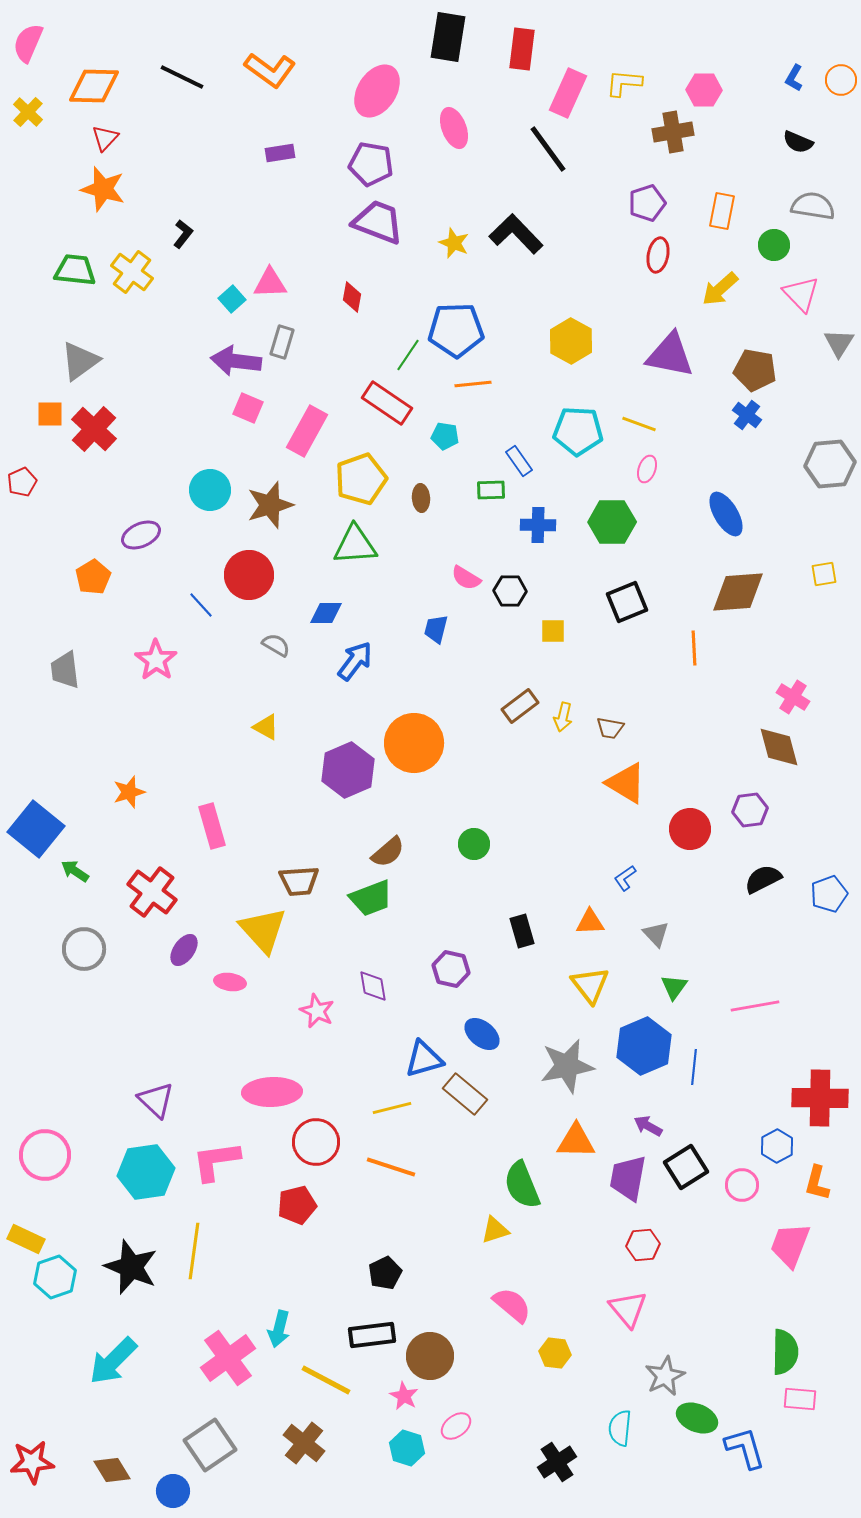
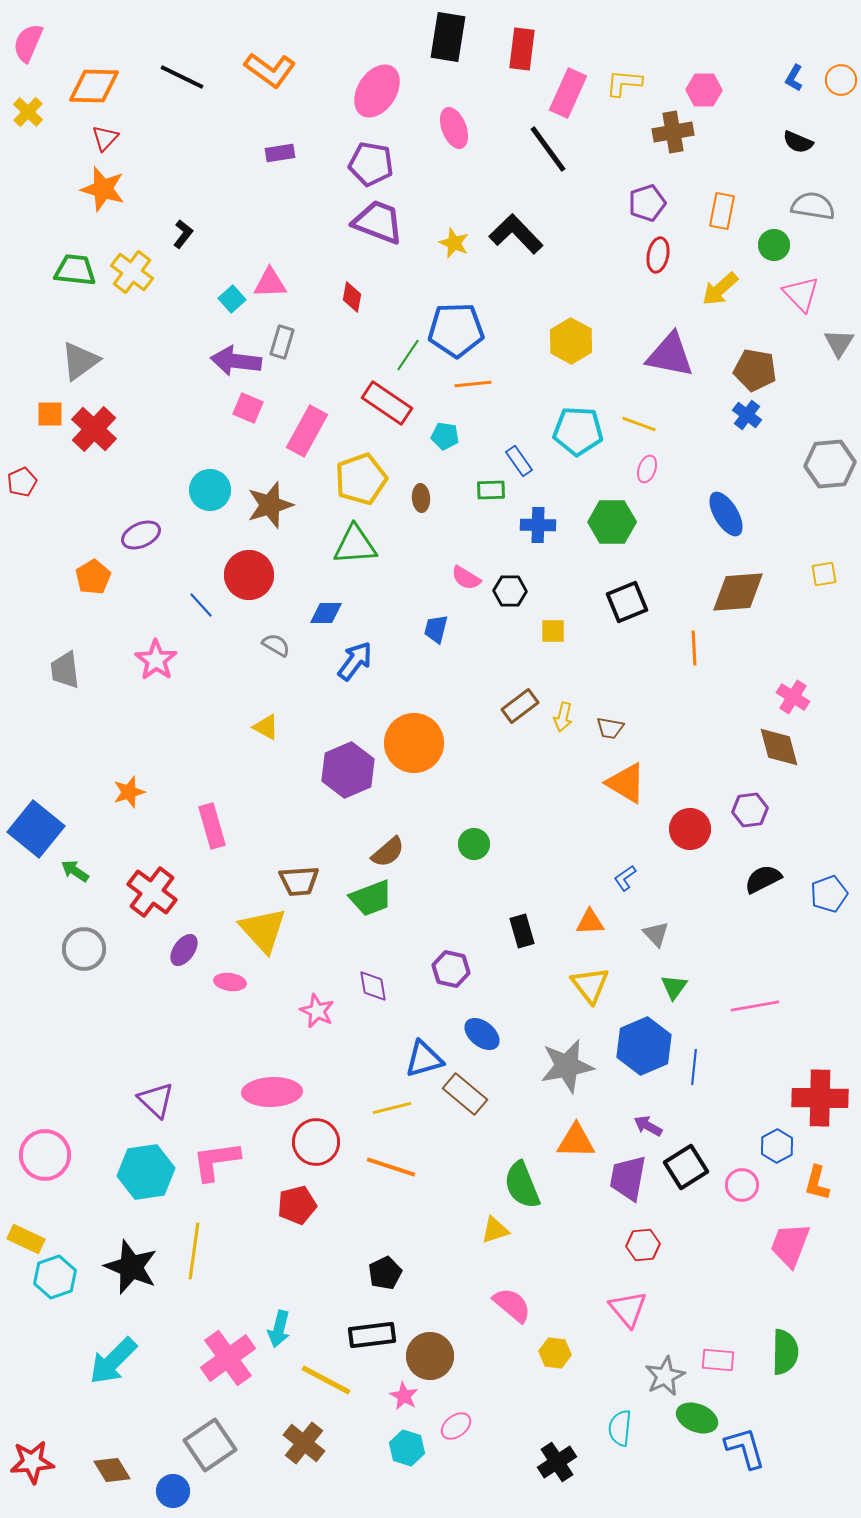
pink rectangle at (800, 1399): moved 82 px left, 39 px up
